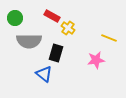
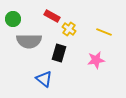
green circle: moved 2 px left, 1 px down
yellow cross: moved 1 px right, 1 px down
yellow line: moved 5 px left, 6 px up
black rectangle: moved 3 px right
blue triangle: moved 5 px down
